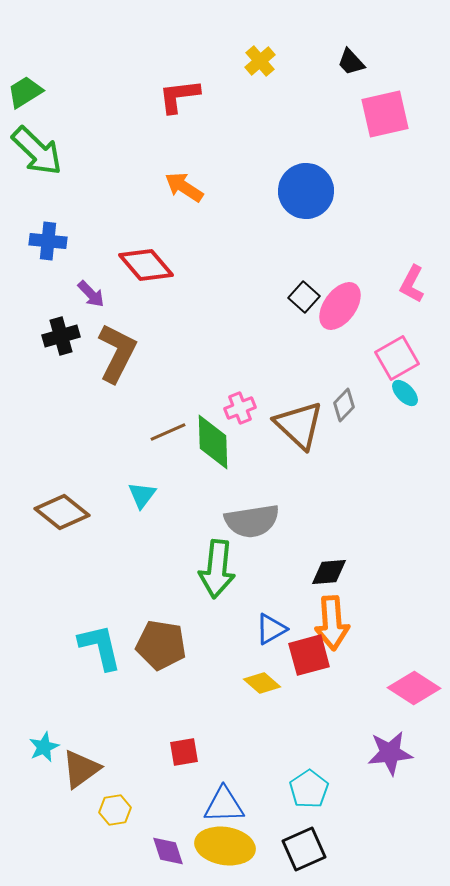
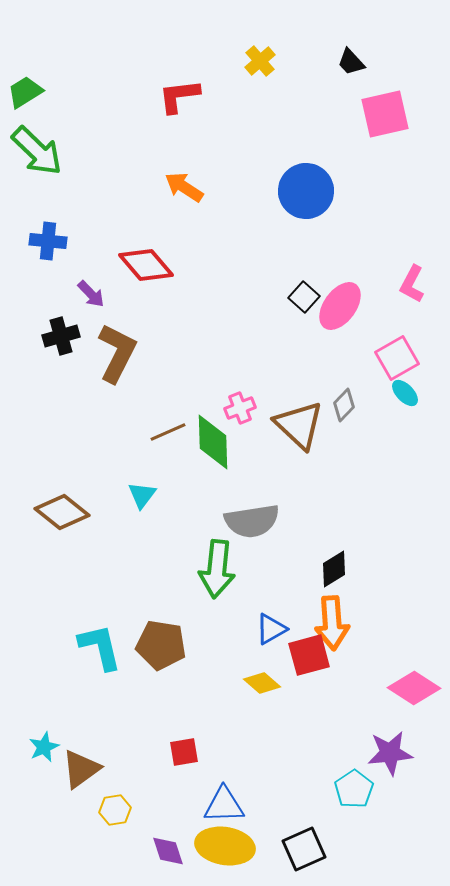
black diamond at (329, 572): moved 5 px right, 3 px up; rotated 27 degrees counterclockwise
cyan pentagon at (309, 789): moved 45 px right
